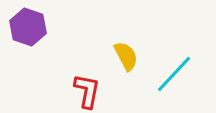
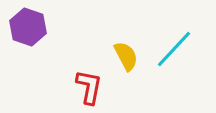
cyan line: moved 25 px up
red L-shape: moved 2 px right, 4 px up
